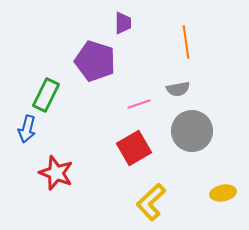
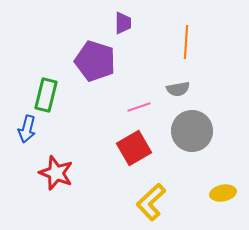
orange line: rotated 12 degrees clockwise
green rectangle: rotated 12 degrees counterclockwise
pink line: moved 3 px down
